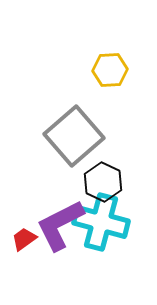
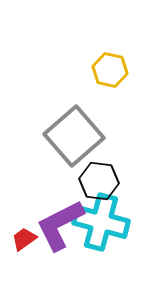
yellow hexagon: rotated 16 degrees clockwise
black hexagon: moved 4 px left, 1 px up; rotated 18 degrees counterclockwise
